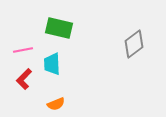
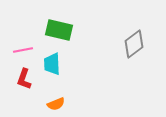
green rectangle: moved 2 px down
red L-shape: rotated 25 degrees counterclockwise
